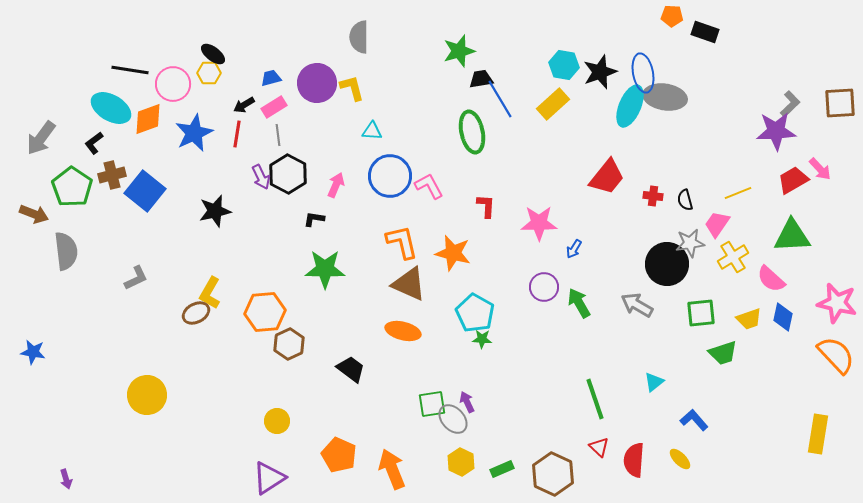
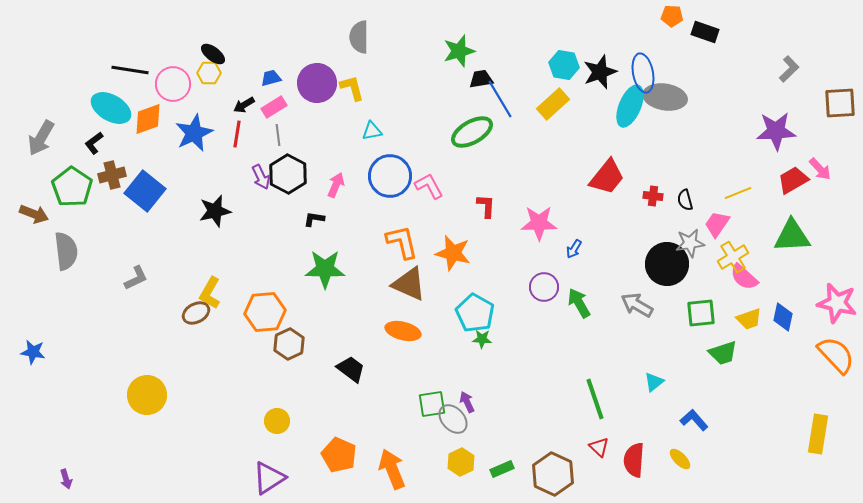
gray L-shape at (790, 104): moved 1 px left, 35 px up
cyan triangle at (372, 131): rotated 15 degrees counterclockwise
green ellipse at (472, 132): rotated 72 degrees clockwise
gray arrow at (41, 138): rotated 6 degrees counterclockwise
pink semicircle at (771, 279): moved 27 px left, 2 px up
yellow hexagon at (461, 462): rotated 8 degrees clockwise
